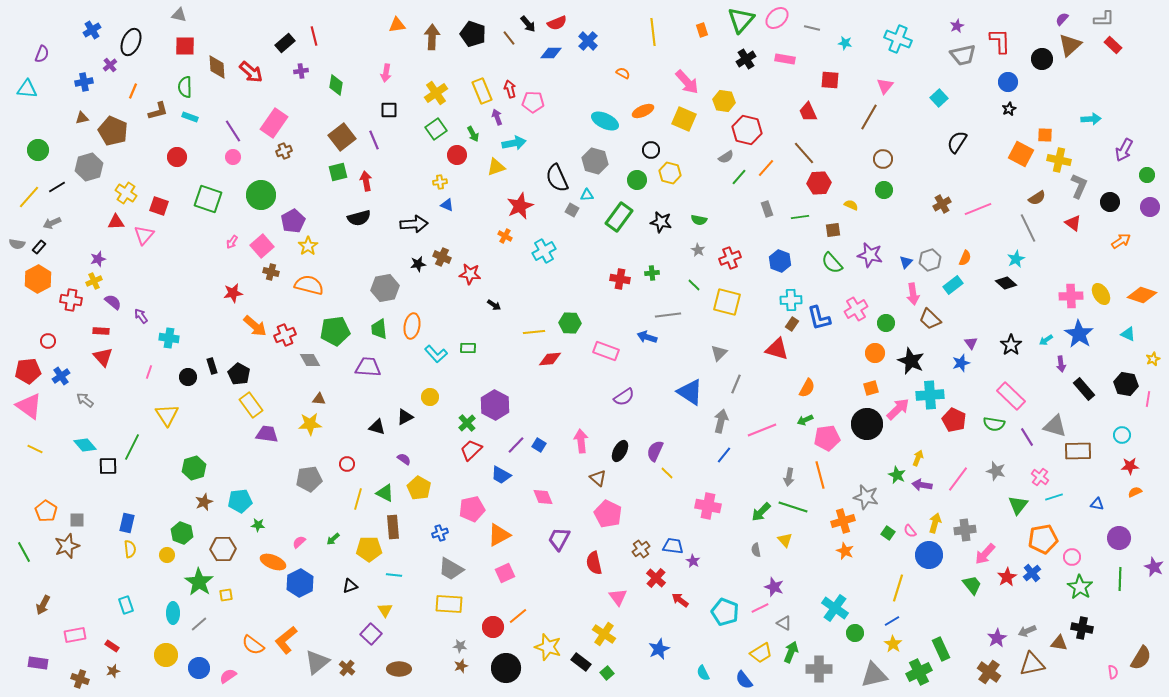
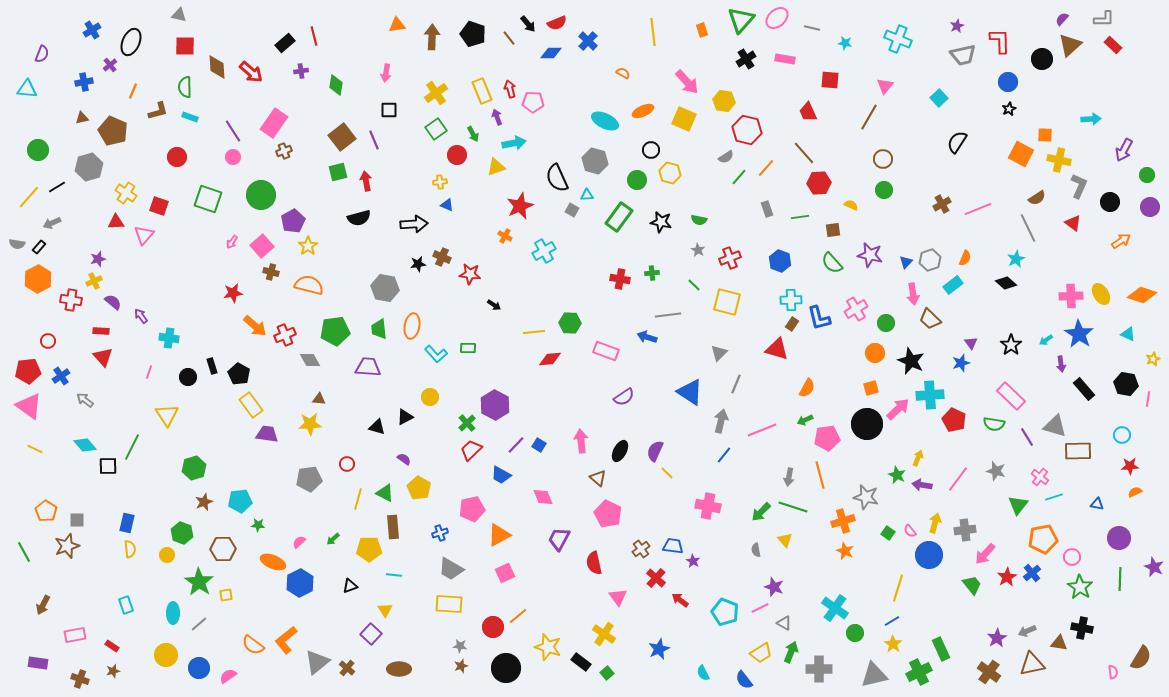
gray hexagon at (385, 288): rotated 20 degrees clockwise
